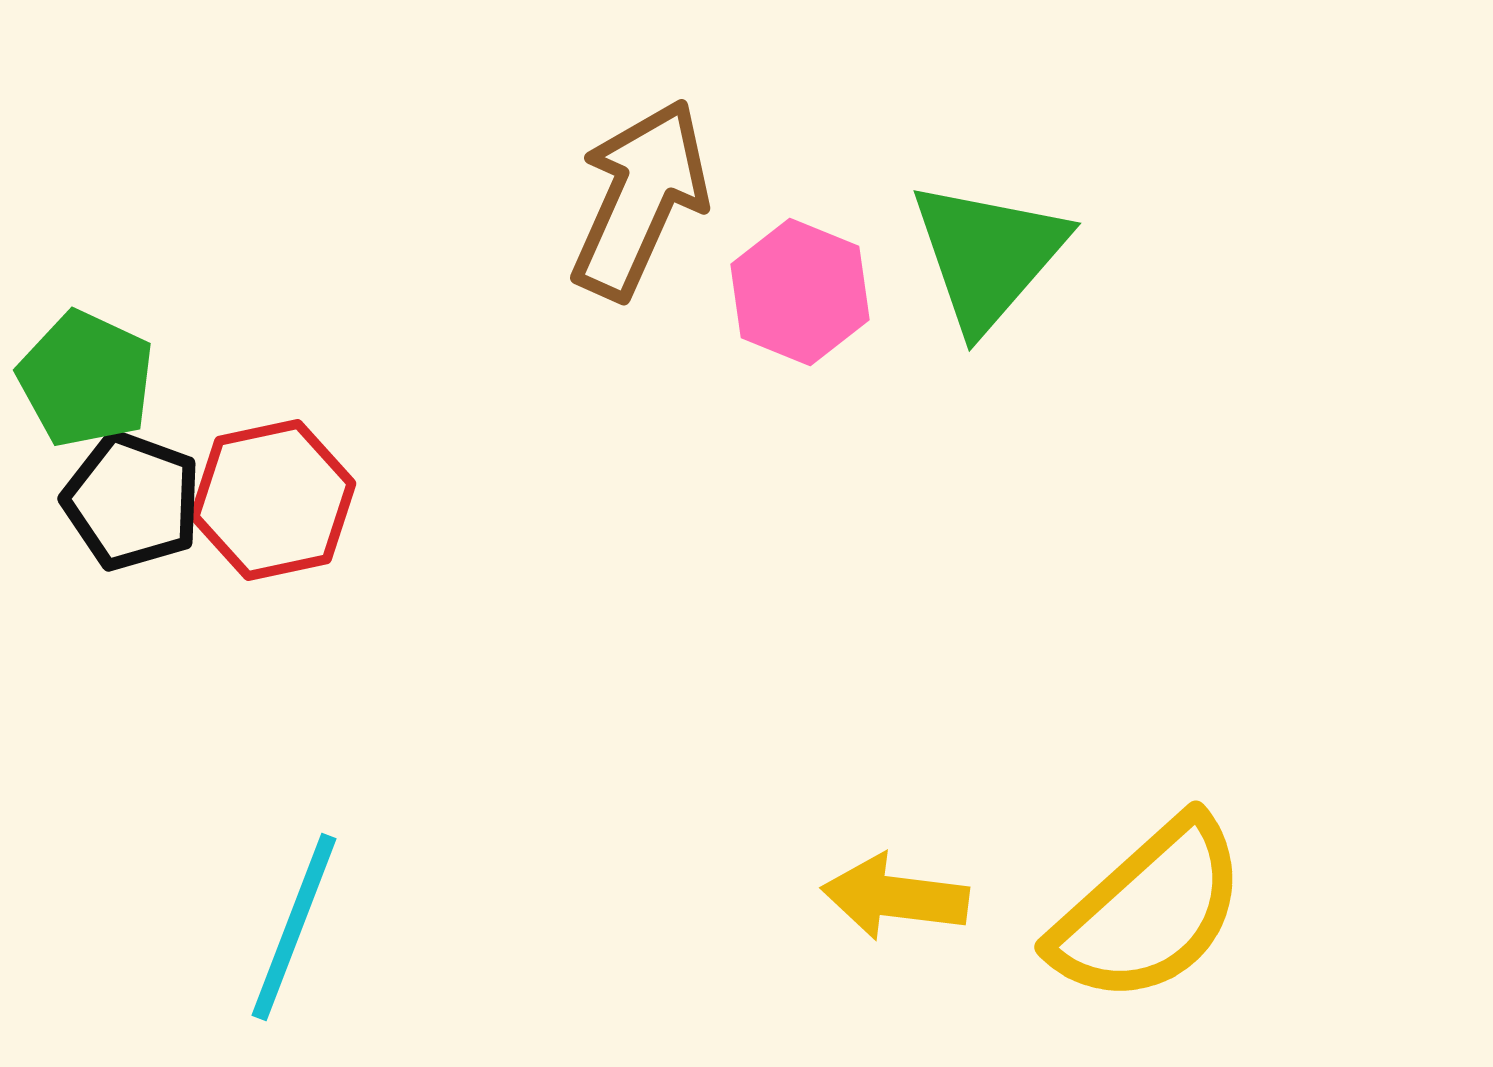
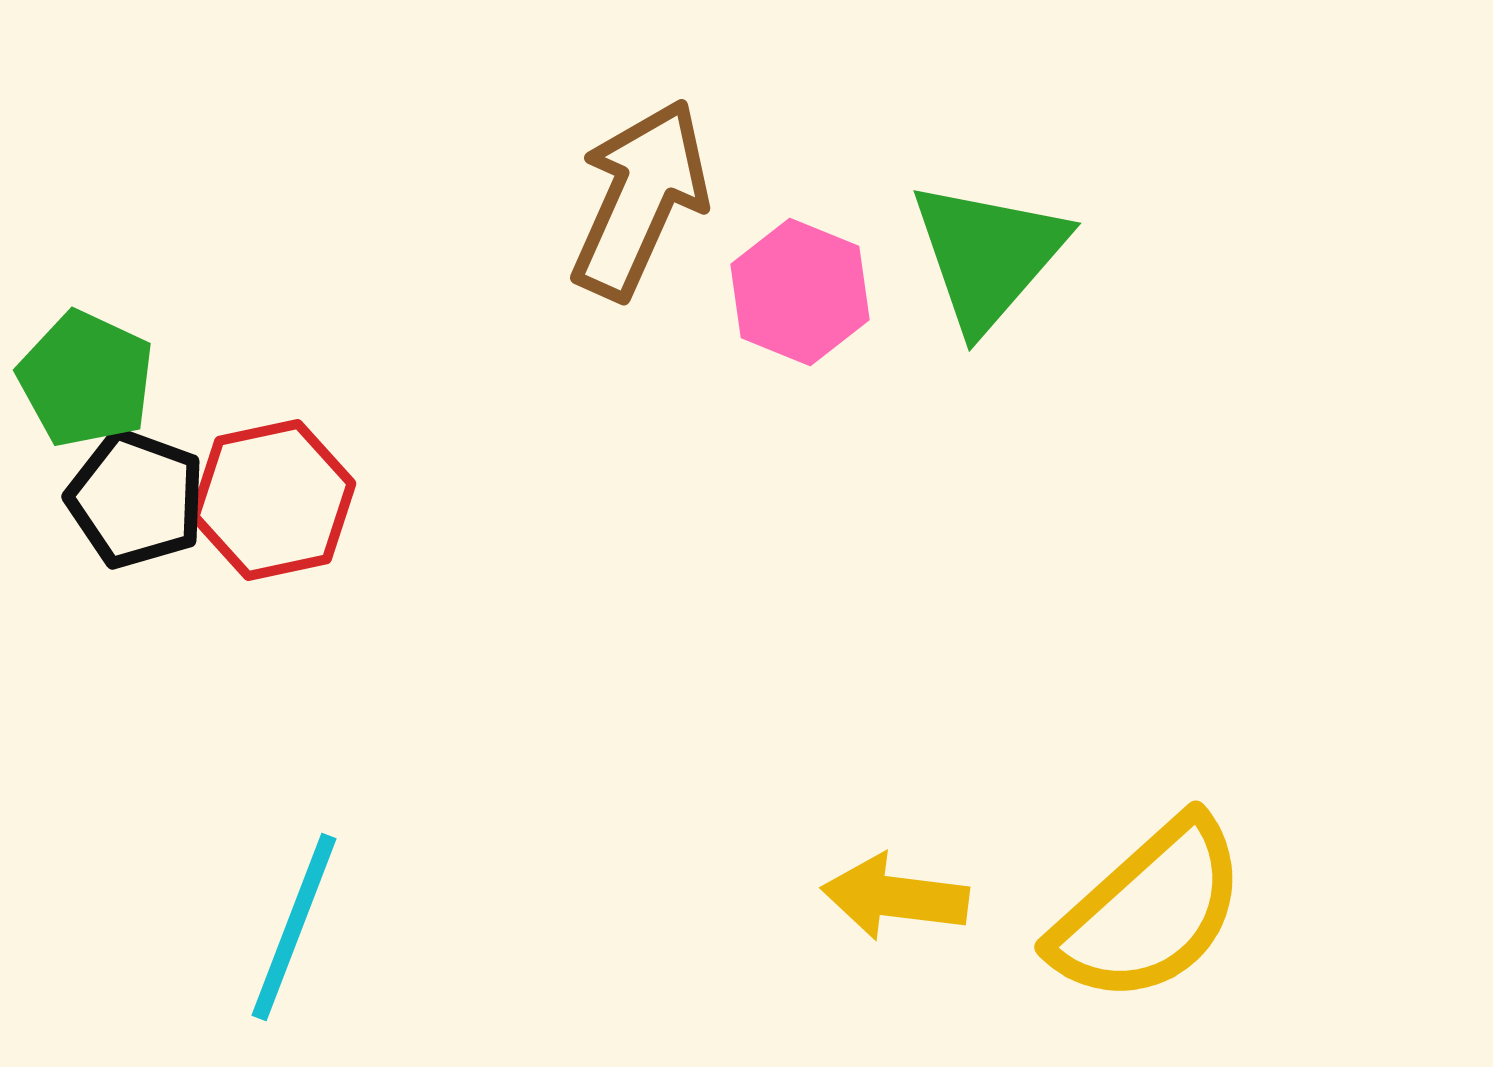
black pentagon: moved 4 px right, 2 px up
